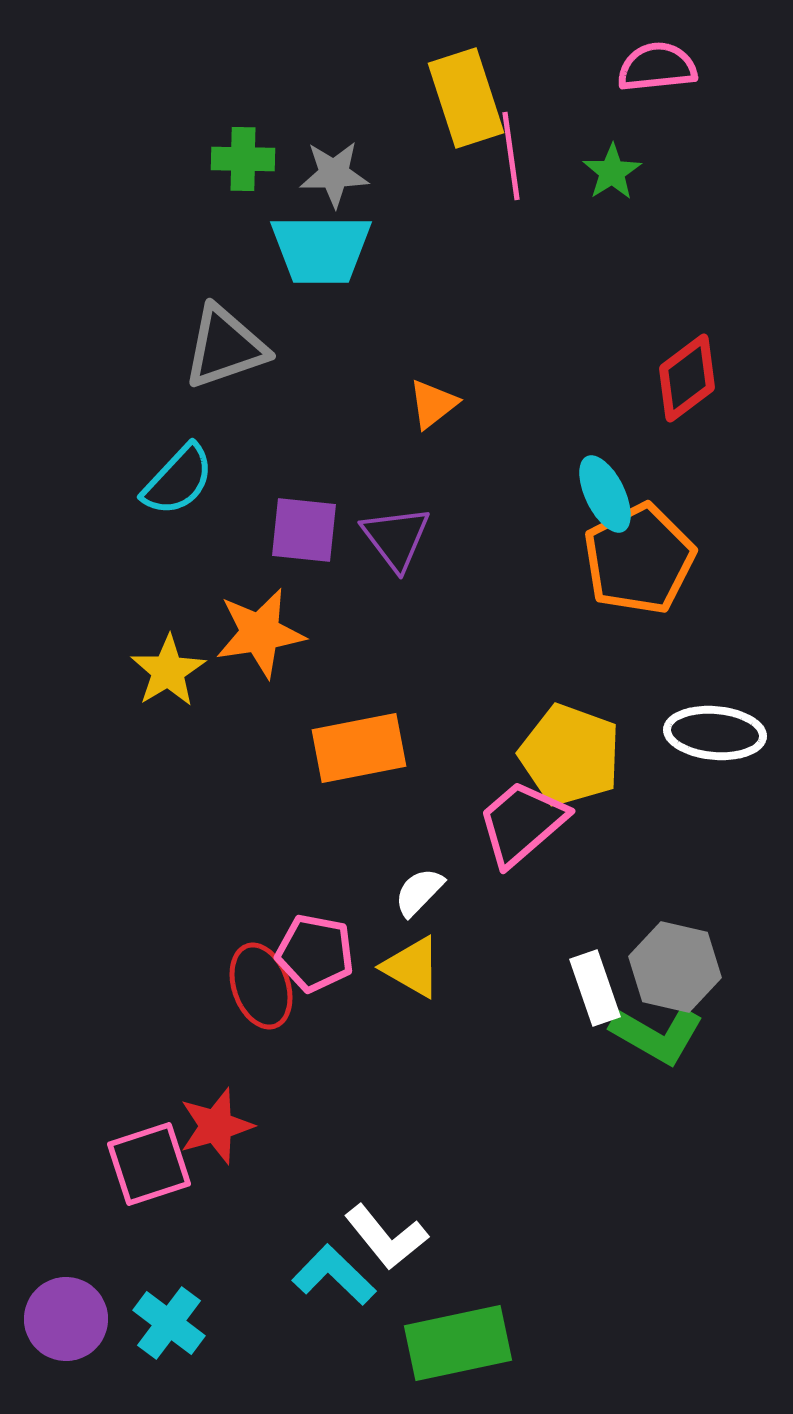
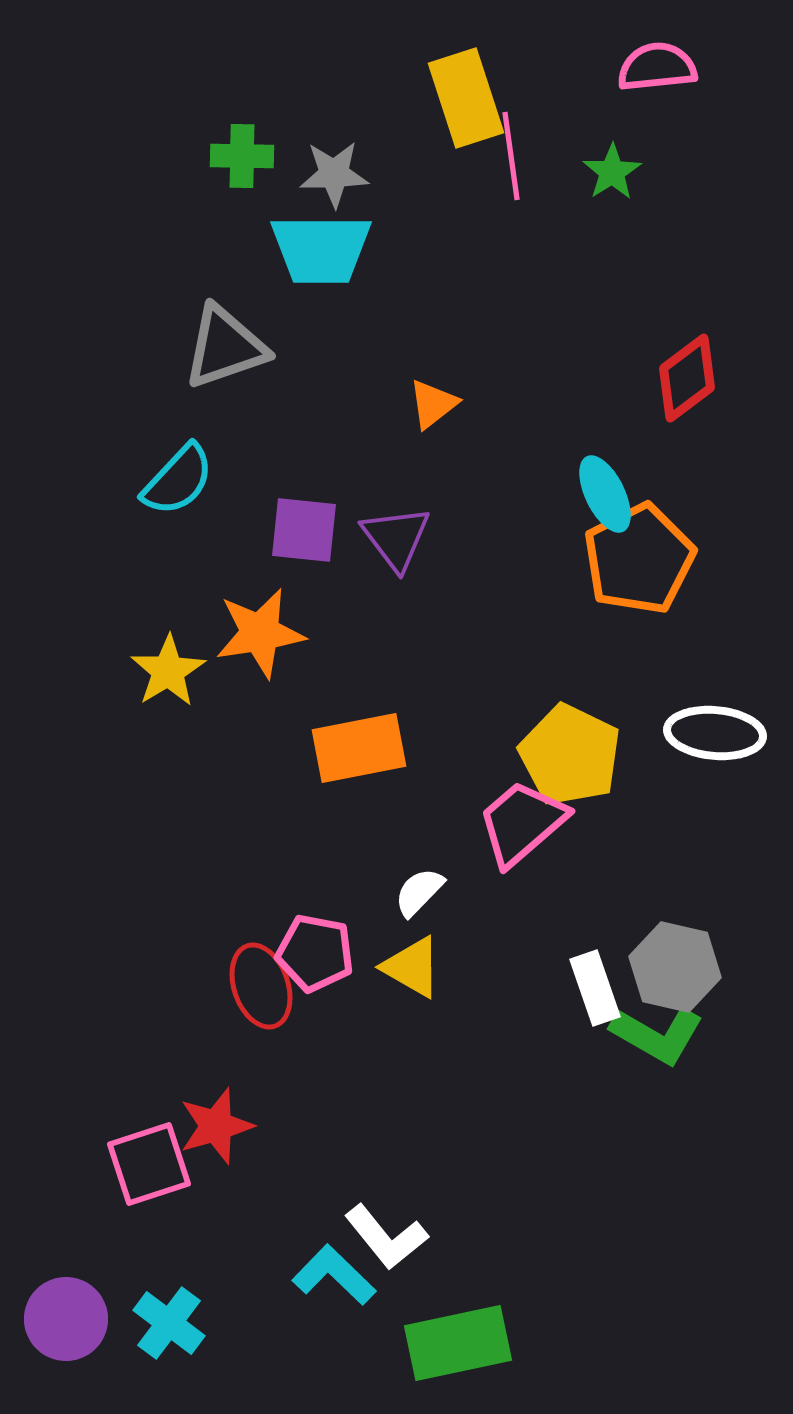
green cross: moved 1 px left, 3 px up
yellow pentagon: rotated 6 degrees clockwise
